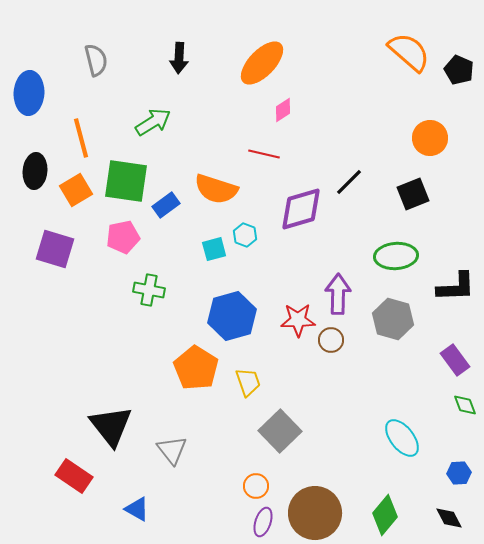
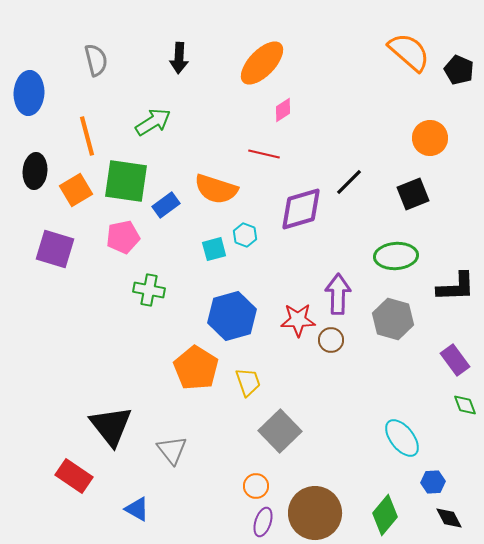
orange line at (81, 138): moved 6 px right, 2 px up
blue hexagon at (459, 473): moved 26 px left, 9 px down
